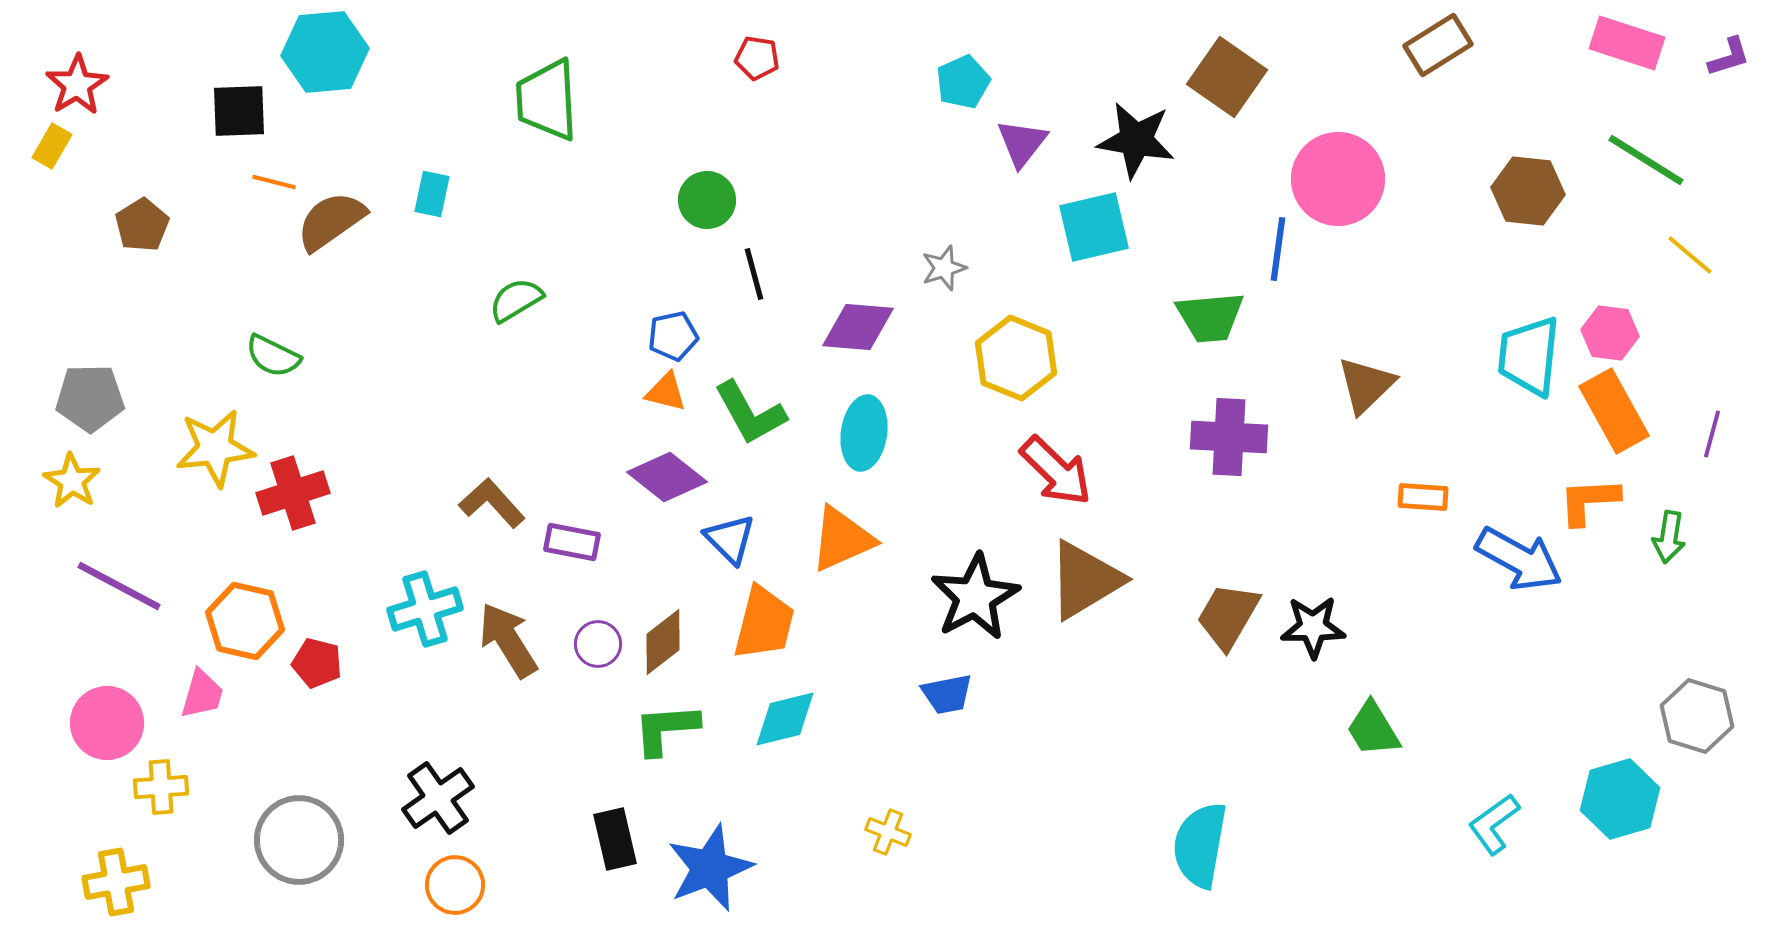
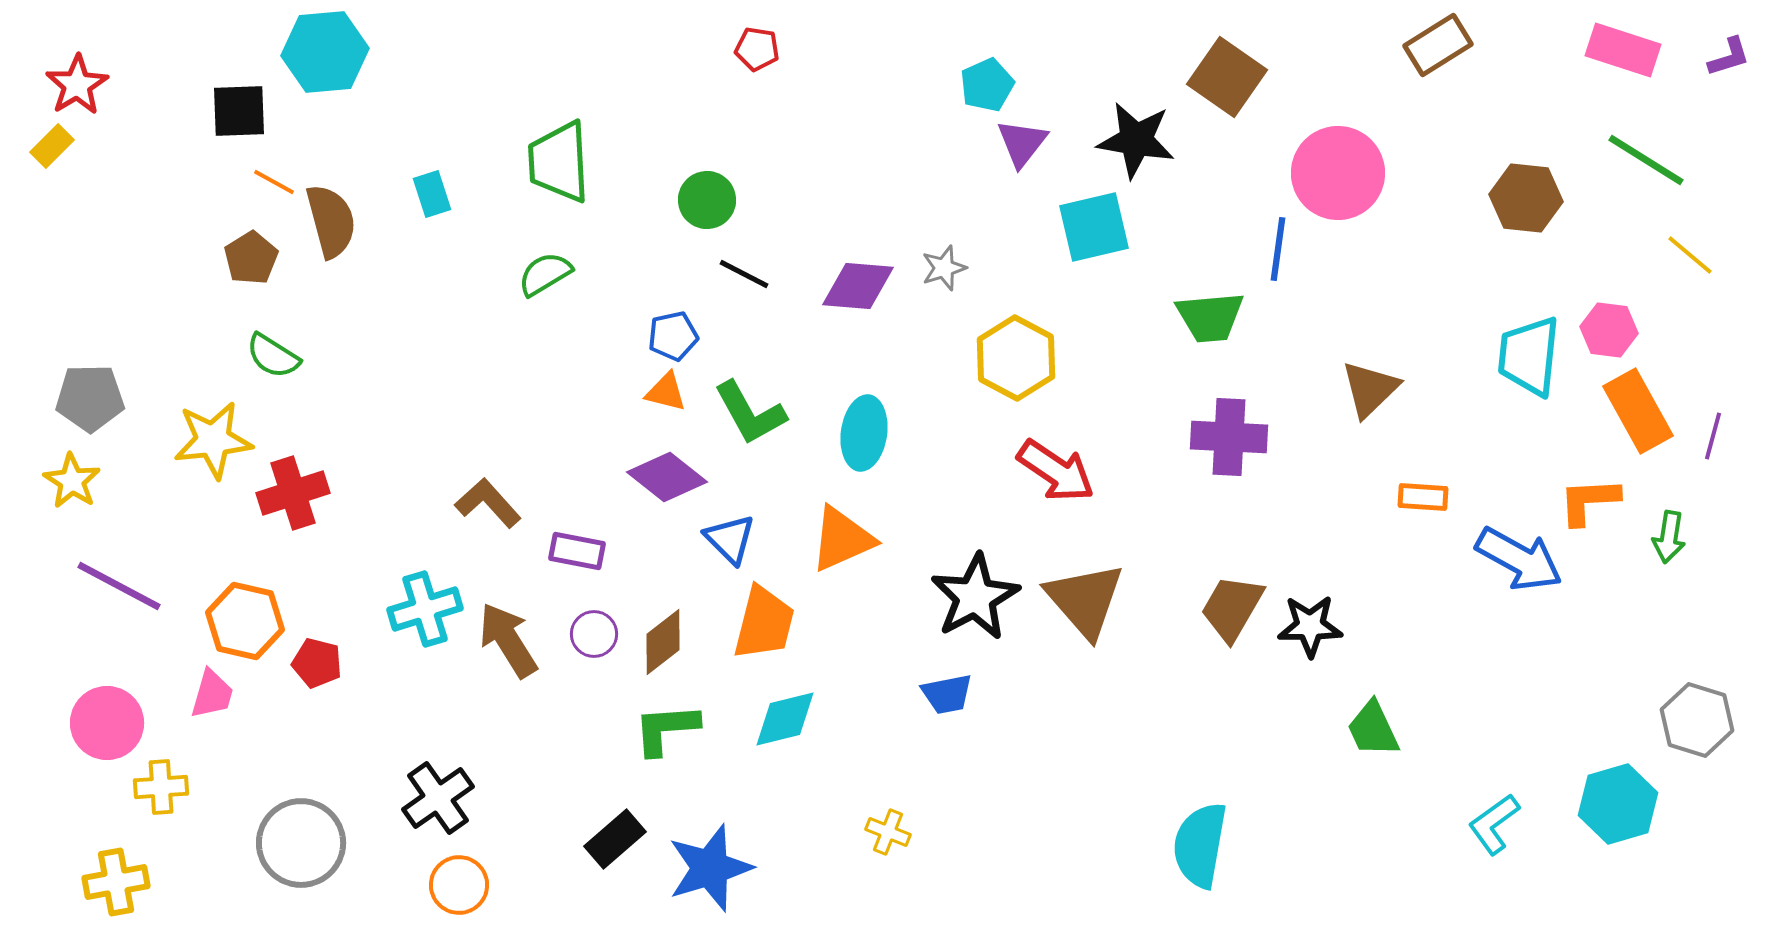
pink rectangle at (1627, 43): moved 4 px left, 7 px down
red pentagon at (757, 58): moved 9 px up
cyan pentagon at (963, 82): moved 24 px right, 3 px down
green trapezoid at (547, 100): moved 12 px right, 62 px down
yellow rectangle at (52, 146): rotated 15 degrees clockwise
pink circle at (1338, 179): moved 6 px up
orange line at (274, 182): rotated 15 degrees clockwise
brown hexagon at (1528, 191): moved 2 px left, 7 px down
cyan rectangle at (432, 194): rotated 30 degrees counterclockwise
brown semicircle at (331, 221): rotated 110 degrees clockwise
brown pentagon at (142, 225): moved 109 px right, 33 px down
black line at (754, 274): moved 10 px left; rotated 48 degrees counterclockwise
green semicircle at (516, 300): moved 29 px right, 26 px up
purple diamond at (858, 327): moved 41 px up
pink hexagon at (1610, 333): moved 1 px left, 3 px up
green semicircle at (273, 356): rotated 6 degrees clockwise
yellow hexagon at (1016, 358): rotated 6 degrees clockwise
brown triangle at (1366, 385): moved 4 px right, 4 px down
orange rectangle at (1614, 411): moved 24 px right
purple line at (1712, 434): moved 1 px right, 2 px down
yellow star at (215, 448): moved 2 px left, 8 px up
red arrow at (1056, 471): rotated 10 degrees counterclockwise
brown L-shape at (492, 503): moved 4 px left
purple rectangle at (572, 542): moved 5 px right, 9 px down
brown triangle at (1085, 580): moved 20 px down; rotated 40 degrees counterclockwise
brown trapezoid at (1228, 616): moved 4 px right, 8 px up
black star at (1313, 627): moved 3 px left, 1 px up
purple circle at (598, 644): moved 4 px left, 10 px up
pink trapezoid at (202, 694): moved 10 px right
gray hexagon at (1697, 716): moved 4 px down
green trapezoid at (1373, 729): rotated 6 degrees clockwise
cyan hexagon at (1620, 799): moved 2 px left, 5 px down
black rectangle at (615, 839): rotated 62 degrees clockwise
gray circle at (299, 840): moved 2 px right, 3 px down
blue star at (710, 868): rotated 4 degrees clockwise
orange circle at (455, 885): moved 4 px right
